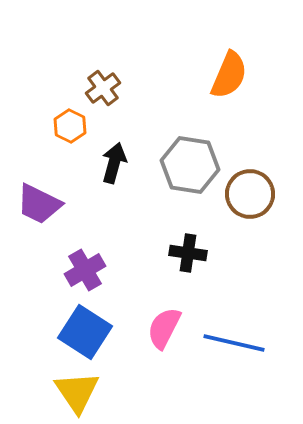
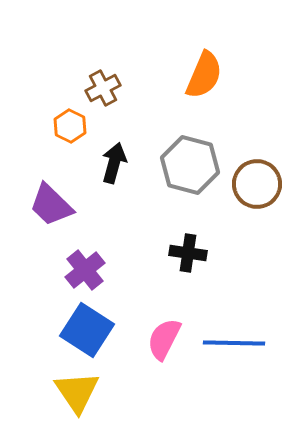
orange semicircle: moved 25 px left
brown cross: rotated 8 degrees clockwise
gray hexagon: rotated 6 degrees clockwise
brown circle: moved 7 px right, 10 px up
purple trapezoid: moved 12 px right, 1 px down; rotated 18 degrees clockwise
purple cross: rotated 9 degrees counterclockwise
pink semicircle: moved 11 px down
blue square: moved 2 px right, 2 px up
blue line: rotated 12 degrees counterclockwise
